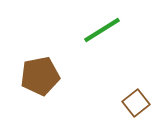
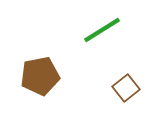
brown square: moved 10 px left, 15 px up
